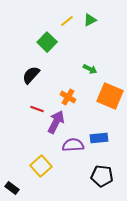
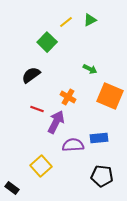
yellow line: moved 1 px left, 1 px down
black semicircle: rotated 12 degrees clockwise
